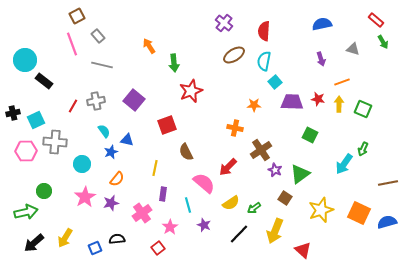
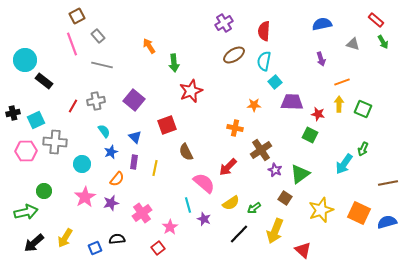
purple cross at (224, 23): rotated 18 degrees clockwise
gray triangle at (353, 49): moved 5 px up
red star at (318, 99): moved 15 px down
blue triangle at (127, 140): moved 8 px right, 3 px up; rotated 32 degrees clockwise
purple rectangle at (163, 194): moved 29 px left, 32 px up
purple star at (204, 225): moved 6 px up
